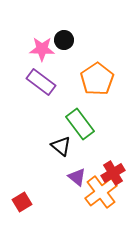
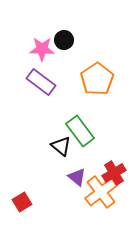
green rectangle: moved 7 px down
red cross: moved 1 px right
